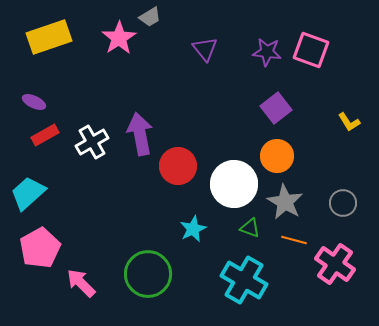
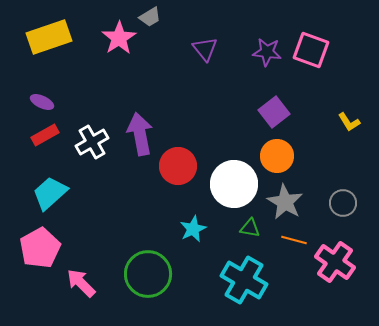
purple ellipse: moved 8 px right
purple square: moved 2 px left, 4 px down
cyan trapezoid: moved 22 px right
green triangle: rotated 10 degrees counterclockwise
pink cross: moved 2 px up
